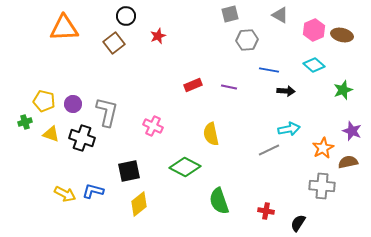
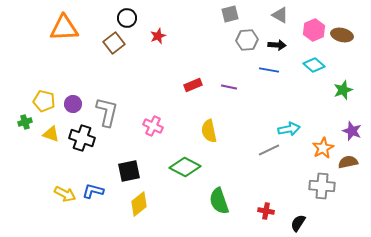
black circle: moved 1 px right, 2 px down
black arrow: moved 9 px left, 46 px up
yellow semicircle: moved 2 px left, 3 px up
